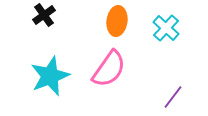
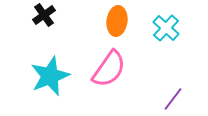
purple line: moved 2 px down
